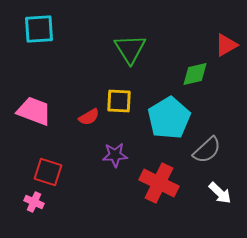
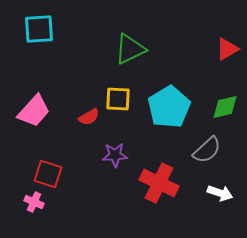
red triangle: moved 1 px right, 4 px down
green triangle: rotated 36 degrees clockwise
green diamond: moved 30 px right, 33 px down
yellow square: moved 1 px left, 2 px up
pink trapezoid: rotated 111 degrees clockwise
cyan pentagon: moved 11 px up
red square: moved 2 px down
white arrow: rotated 25 degrees counterclockwise
